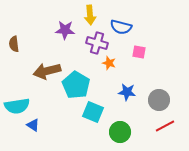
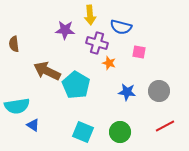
brown arrow: rotated 40 degrees clockwise
gray circle: moved 9 px up
cyan square: moved 10 px left, 20 px down
